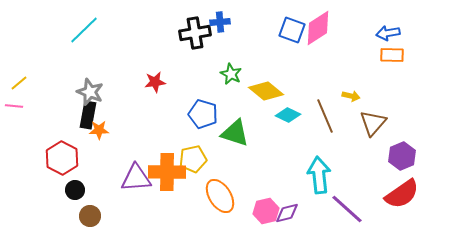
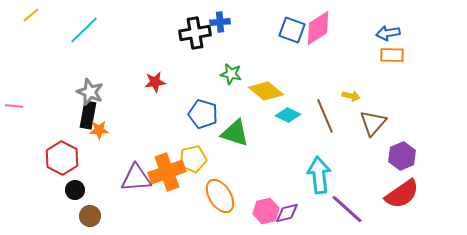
green star: rotated 15 degrees counterclockwise
yellow line: moved 12 px right, 68 px up
orange cross: rotated 21 degrees counterclockwise
